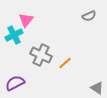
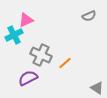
pink triangle: rotated 28 degrees clockwise
purple semicircle: moved 13 px right, 5 px up
